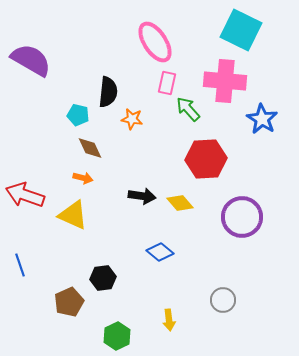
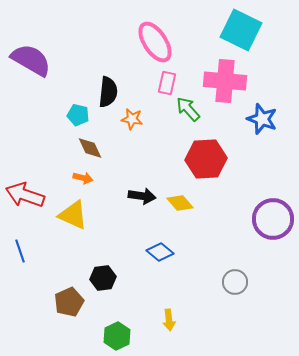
blue star: rotated 12 degrees counterclockwise
purple circle: moved 31 px right, 2 px down
blue line: moved 14 px up
gray circle: moved 12 px right, 18 px up
